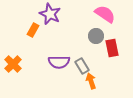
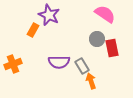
purple star: moved 1 px left, 1 px down
gray circle: moved 1 px right, 3 px down
orange cross: rotated 24 degrees clockwise
